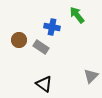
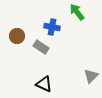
green arrow: moved 3 px up
brown circle: moved 2 px left, 4 px up
black triangle: rotated 12 degrees counterclockwise
